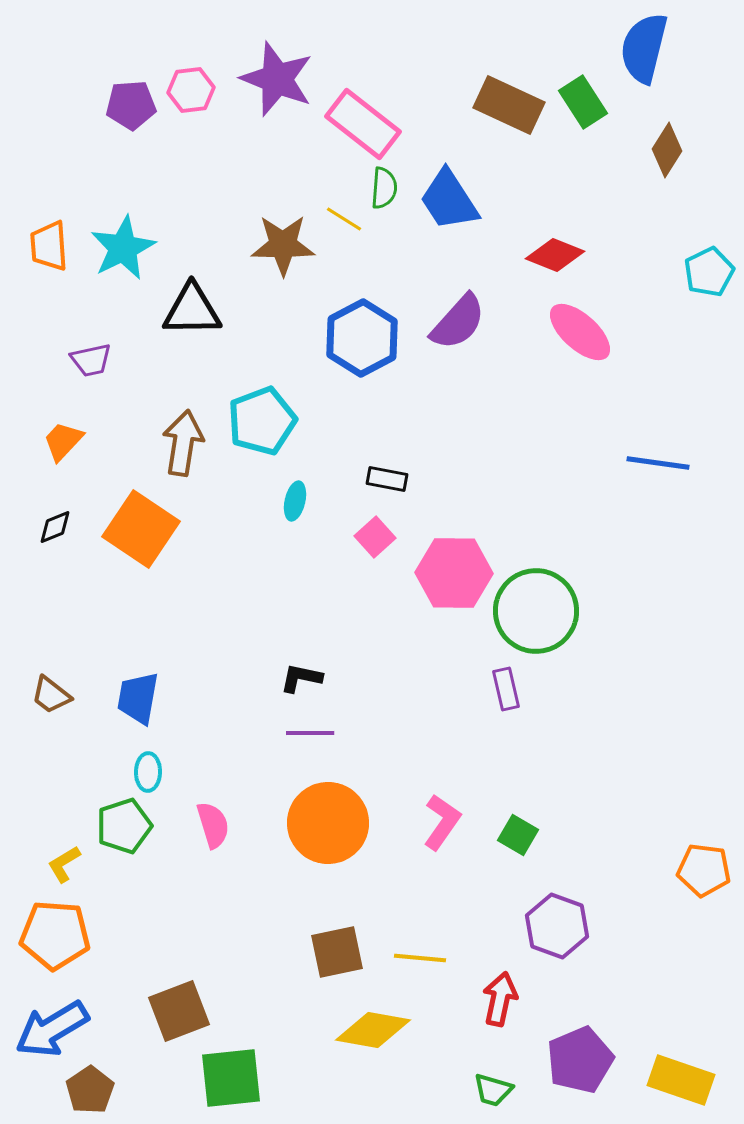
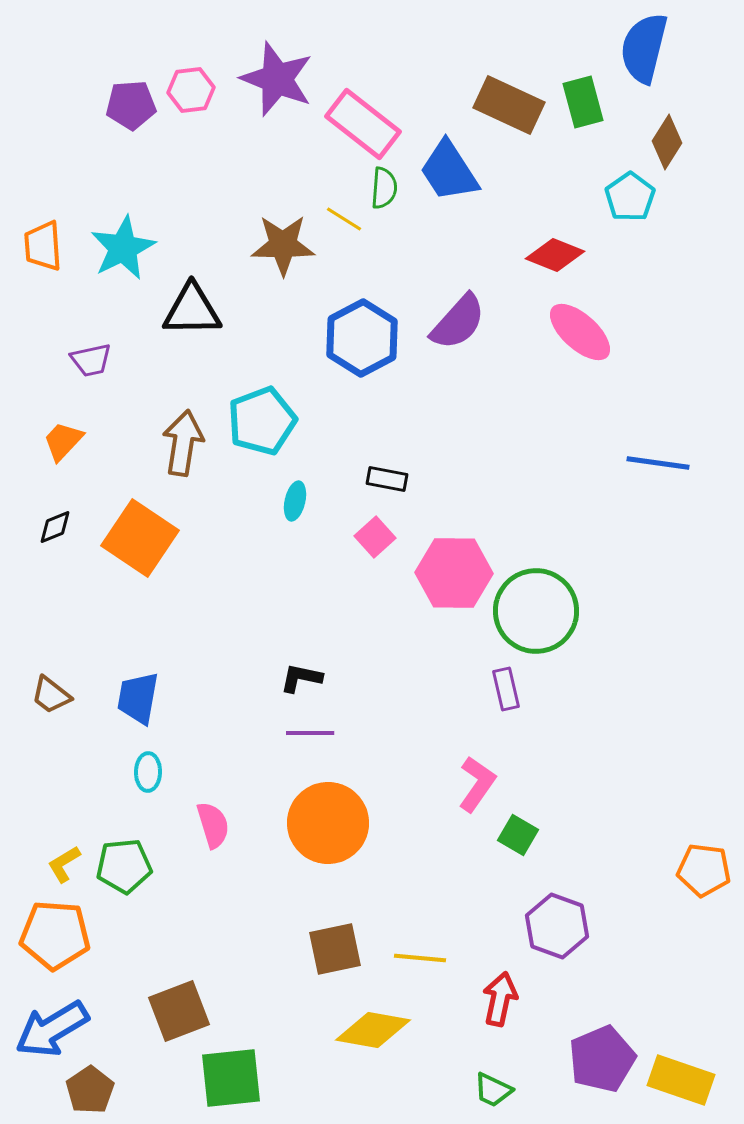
green rectangle at (583, 102): rotated 18 degrees clockwise
brown diamond at (667, 150): moved 8 px up
blue trapezoid at (449, 200): moved 29 px up
orange trapezoid at (49, 246): moved 6 px left
cyan pentagon at (709, 272): moved 79 px left, 75 px up; rotated 9 degrees counterclockwise
orange square at (141, 529): moved 1 px left, 9 px down
pink L-shape at (442, 822): moved 35 px right, 38 px up
green pentagon at (124, 826): moved 40 px down; rotated 12 degrees clockwise
brown square at (337, 952): moved 2 px left, 3 px up
purple pentagon at (580, 1060): moved 22 px right, 1 px up
green trapezoid at (493, 1090): rotated 9 degrees clockwise
